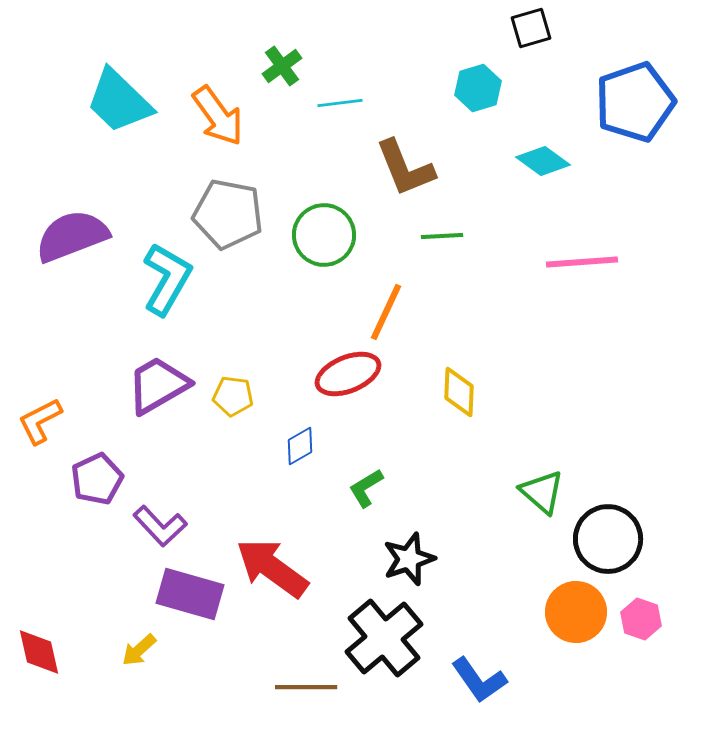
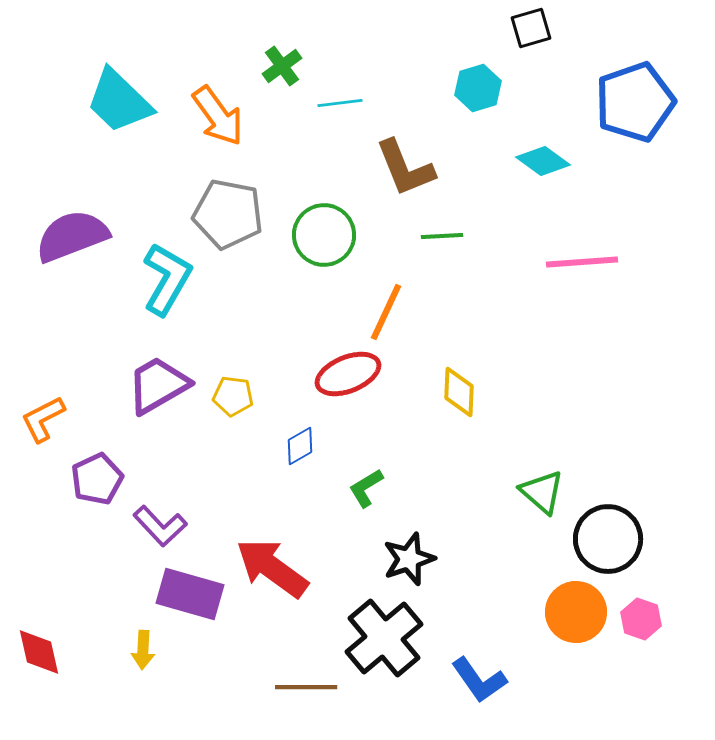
orange L-shape: moved 3 px right, 2 px up
yellow arrow: moved 4 px right; rotated 45 degrees counterclockwise
